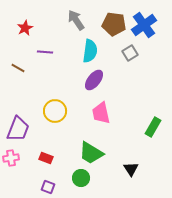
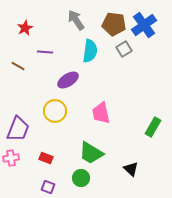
gray square: moved 6 px left, 4 px up
brown line: moved 2 px up
purple ellipse: moved 26 px left; rotated 20 degrees clockwise
black triangle: rotated 14 degrees counterclockwise
